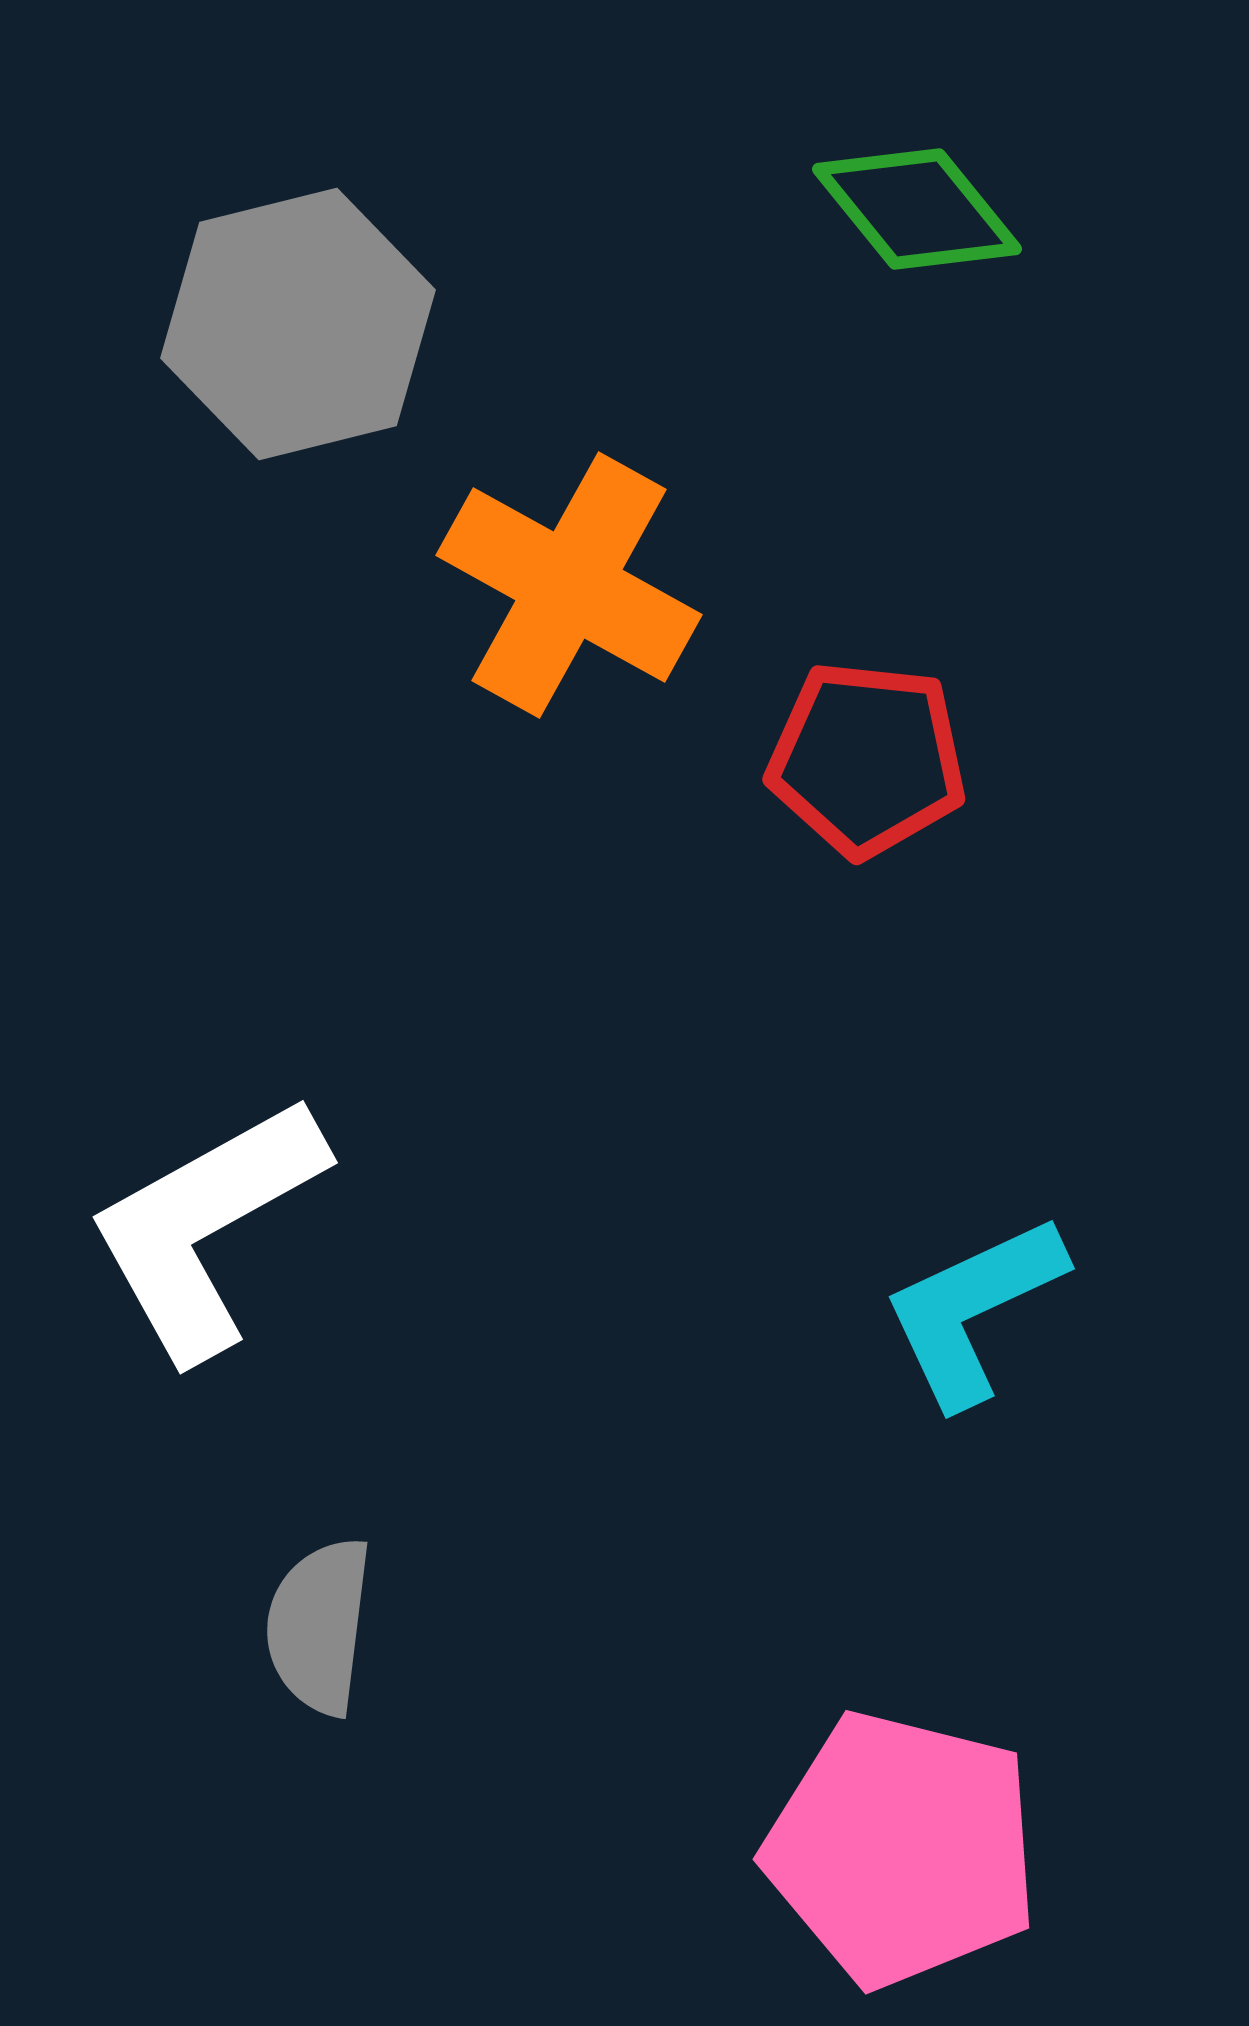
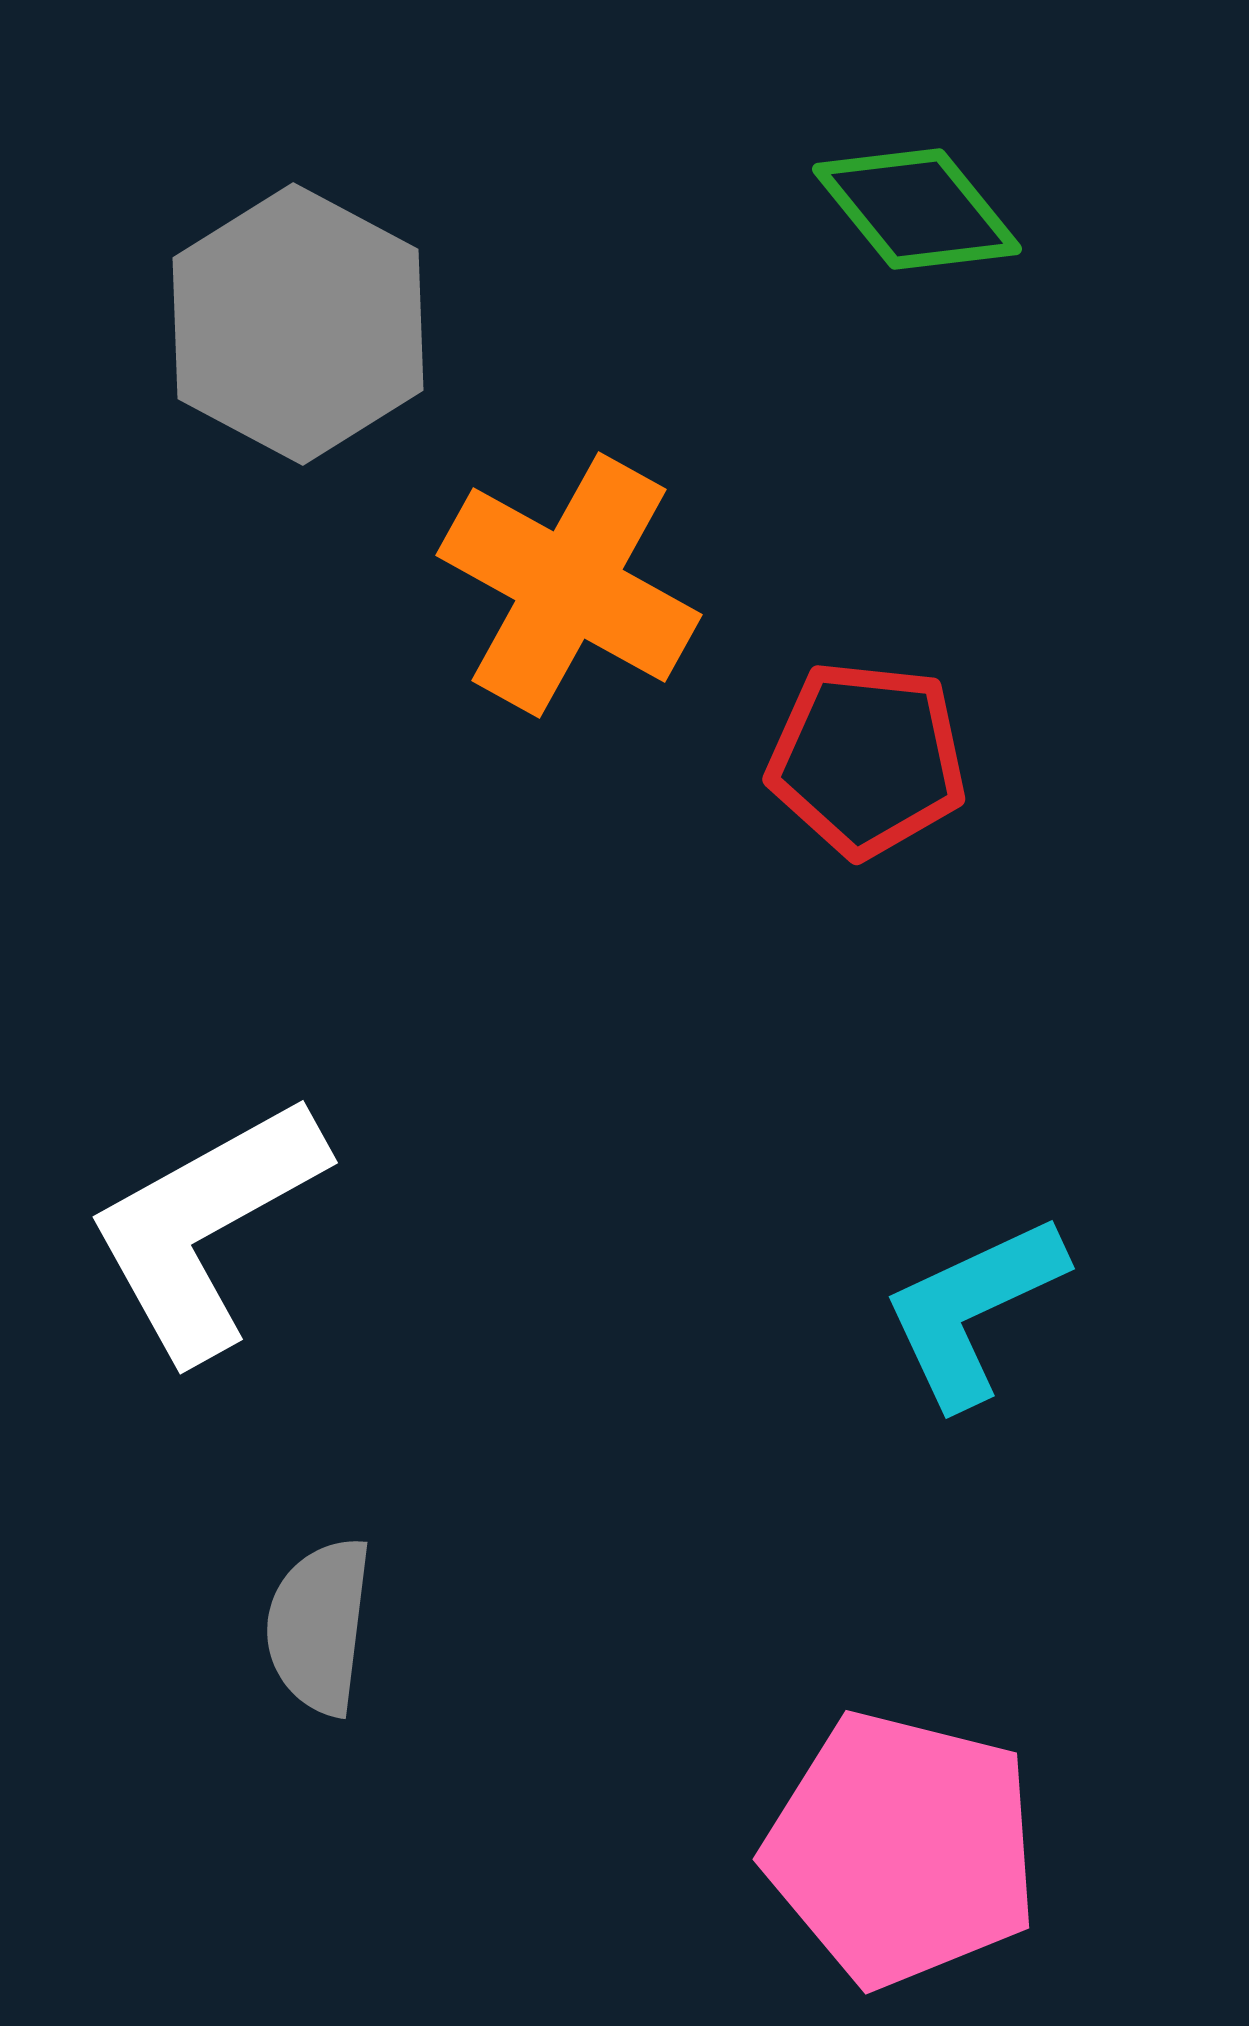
gray hexagon: rotated 18 degrees counterclockwise
